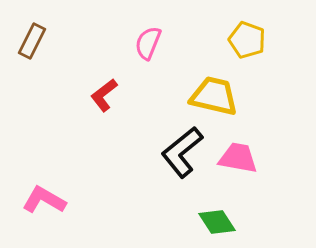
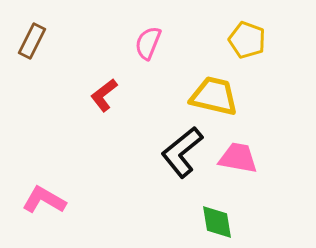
green diamond: rotated 24 degrees clockwise
